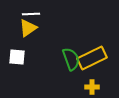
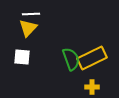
yellow triangle: rotated 12 degrees counterclockwise
white square: moved 5 px right
